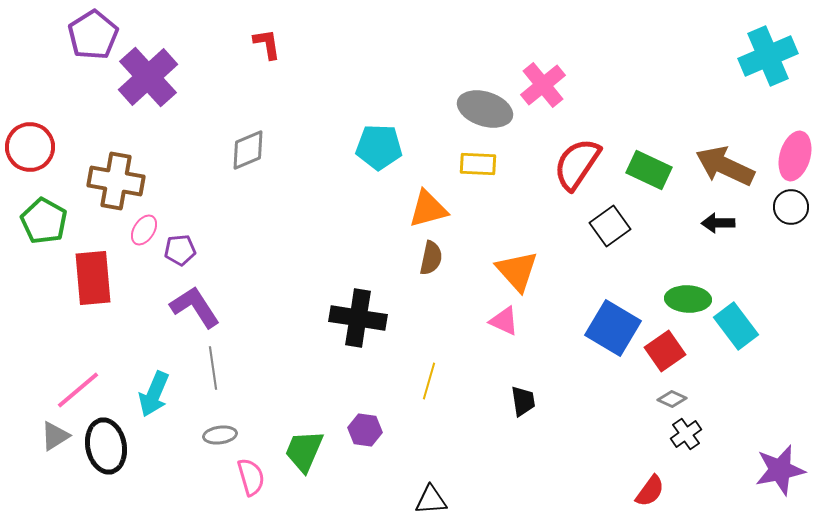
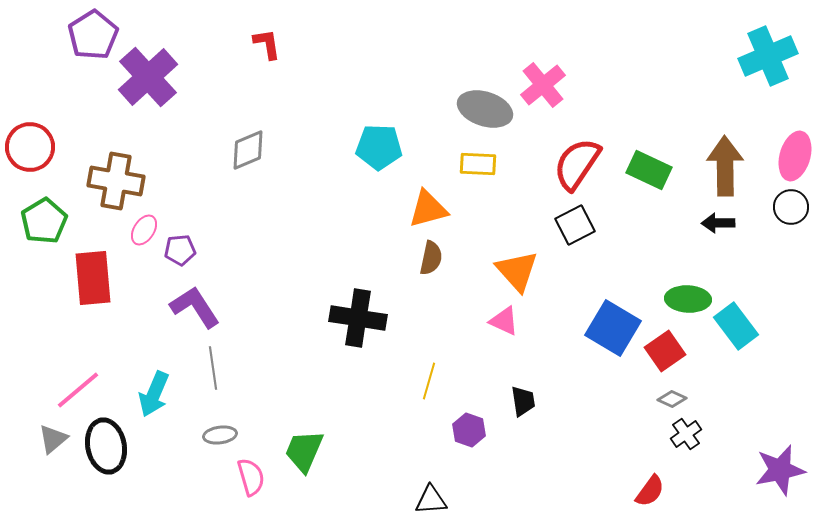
brown arrow at (725, 166): rotated 64 degrees clockwise
green pentagon at (44, 221): rotated 12 degrees clockwise
black square at (610, 226): moved 35 px left, 1 px up; rotated 9 degrees clockwise
purple hexagon at (365, 430): moved 104 px right; rotated 12 degrees clockwise
gray triangle at (55, 436): moved 2 px left, 3 px down; rotated 8 degrees counterclockwise
